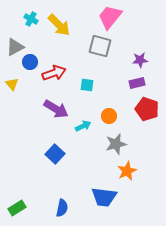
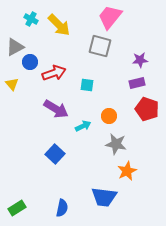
gray star: rotated 25 degrees clockwise
